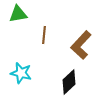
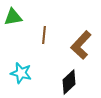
green triangle: moved 5 px left, 3 px down
